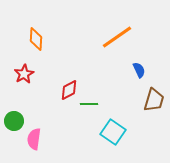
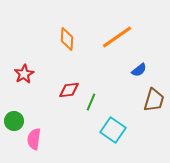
orange diamond: moved 31 px right
blue semicircle: rotated 77 degrees clockwise
red diamond: rotated 20 degrees clockwise
green line: moved 2 px right, 2 px up; rotated 66 degrees counterclockwise
cyan square: moved 2 px up
